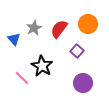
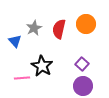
orange circle: moved 2 px left
red semicircle: rotated 24 degrees counterclockwise
blue triangle: moved 1 px right, 2 px down
purple square: moved 5 px right, 13 px down
pink line: rotated 49 degrees counterclockwise
purple circle: moved 3 px down
